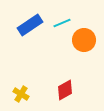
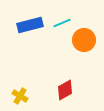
blue rectangle: rotated 20 degrees clockwise
yellow cross: moved 1 px left, 2 px down
